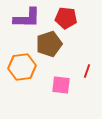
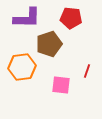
red pentagon: moved 5 px right
